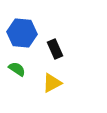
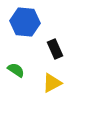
blue hexagon: moved 3 px right, 11 px up
green semicircle: moved 1 px left, 1 px down
